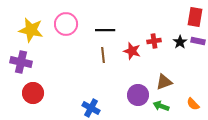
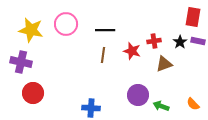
red rectangle: moved 2 px left
brown line: rotated 14 degrees clockwise
brown triangle: moved 18 px up
blue cross: rotated 24 degrees counterclockwise
